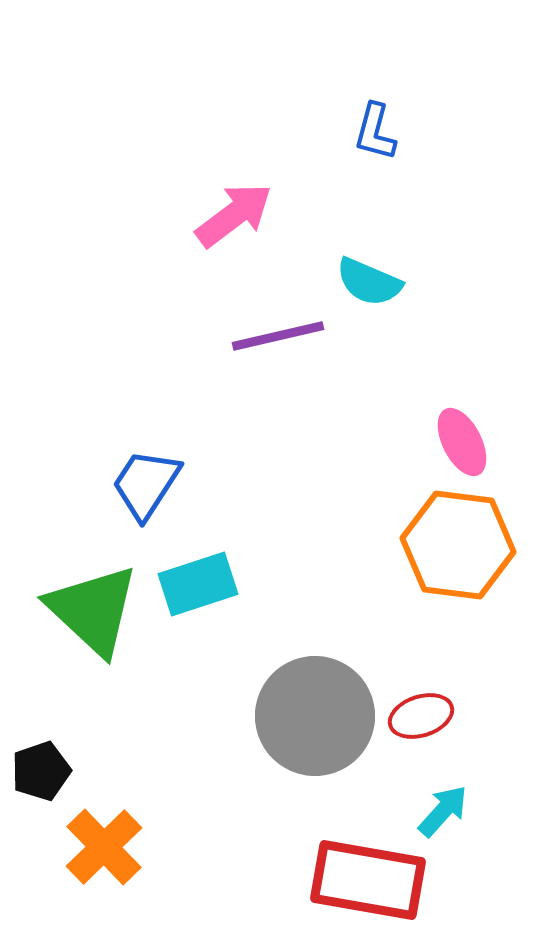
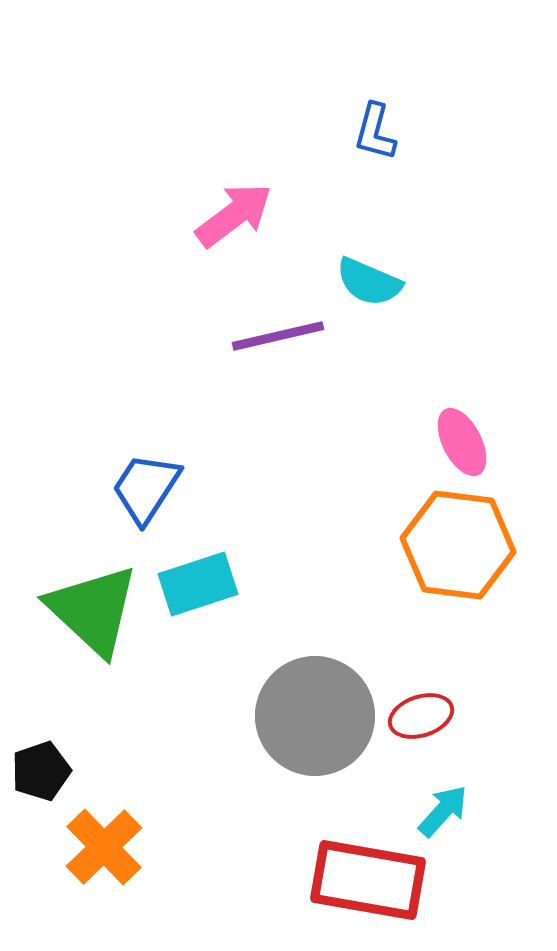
blue trapezoid: moved 4 px down
